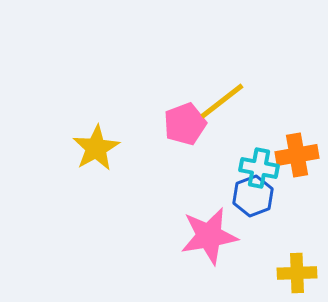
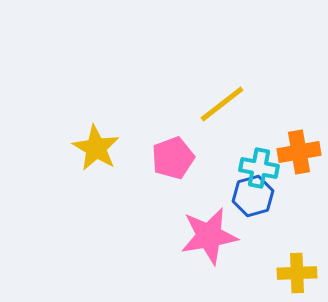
yellow line: moved 3 px down
pink pentagon: moved 12 px left, 34 px down
yellow star: rotated 12 degrees counterclockwise
orange cross: moved 2 px right, 3 px up
blue hexagon: rotated 6 degrees clockwise
